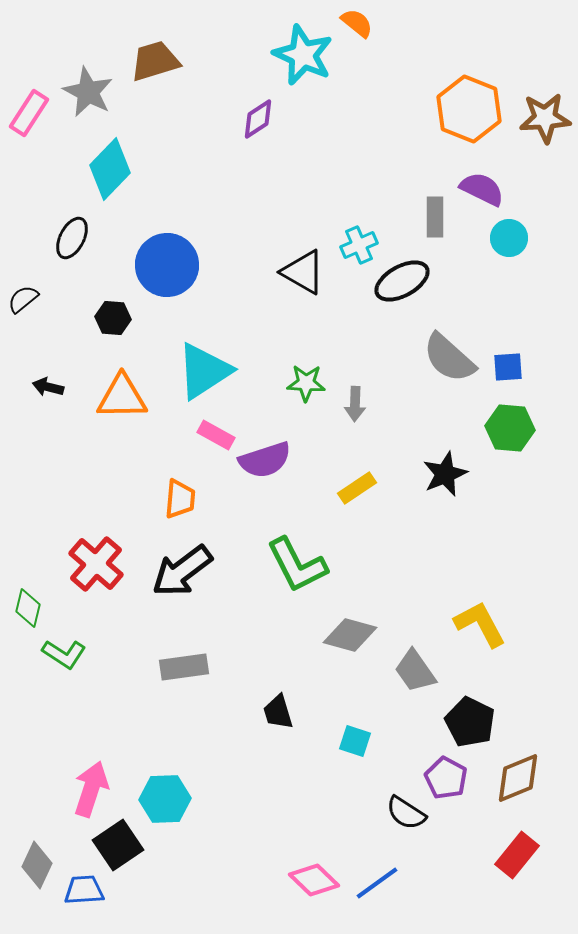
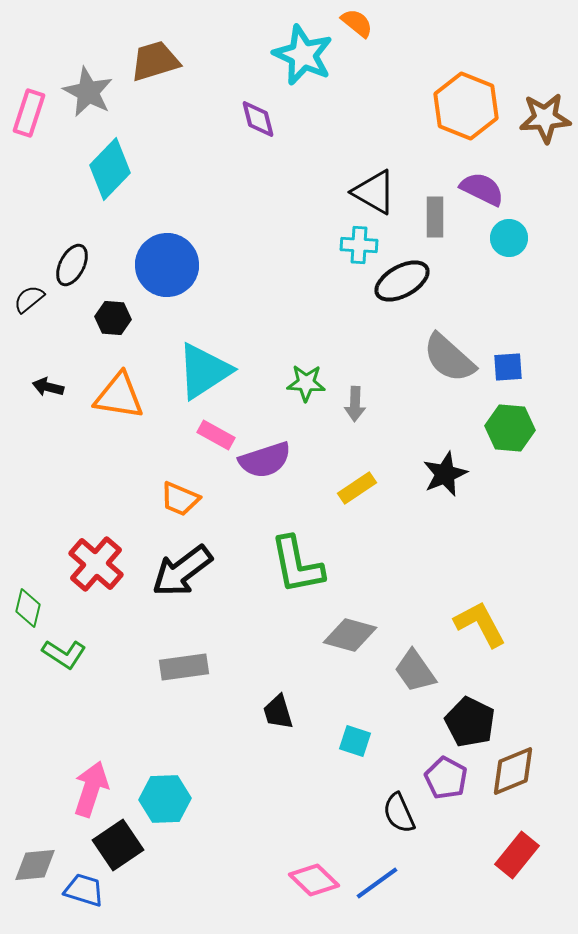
orange hexagon at (469, 109): moved 3 px left, 3 px up
pink rectangle at (29, 113): rotated 15 degrees counterclockwise
purple diamond at (258, 119): rotated 72 degrees counterclockwise
black ellipse at (72, 238): moved 27 px down
cyan cross at (359, 245): rotated 27 degrees clockwise
black triangle at (303, 272): moved 71 px right, 80 px up
black semicircle at (23, 299): moved 6 px right
orange triangle at (122, 397): moved 3 px left, 1 px up; rotated 10 degrees clockwise
orange trapezoid at (180, 499): rotated 108 degrees clockwise
green L-shape at (297, 565): rotated 16 degrees clockwise
brown diamond at (518, 778): moved 5 px left, 7 px up
black semicircle at (406, 813): moved 7 px left; rotated 33 degrees clockwise
gray diamond at (37, 865): moved 2 px left; rotated 60 degrees clockwise
blue trapezoid at (84, 890): rotated 21 degrees clockwise
